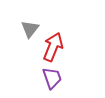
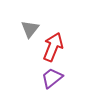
purple trapezoid: rotated 110 degrees counterclockwise
